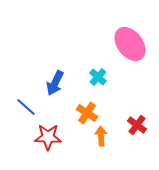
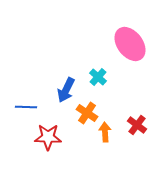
blue arrow: moved 11 px right, 7 px down
blue line: rotated 40 degrees counterclockwise
orange arrow: moved 4 px right, 4 px up
